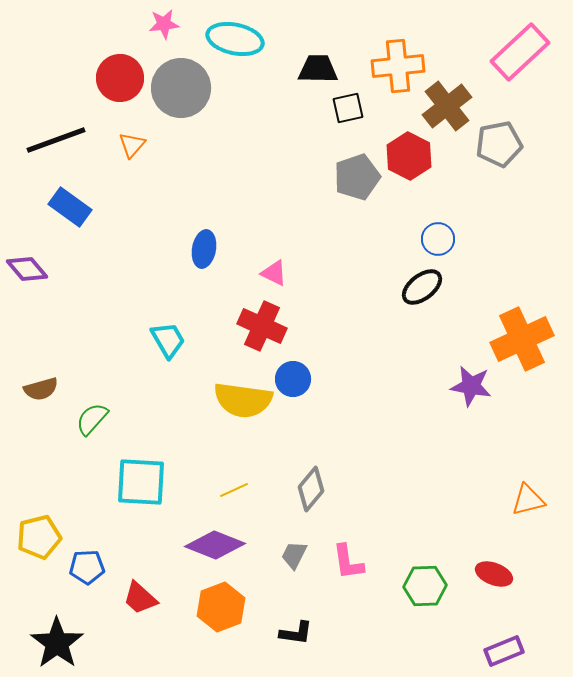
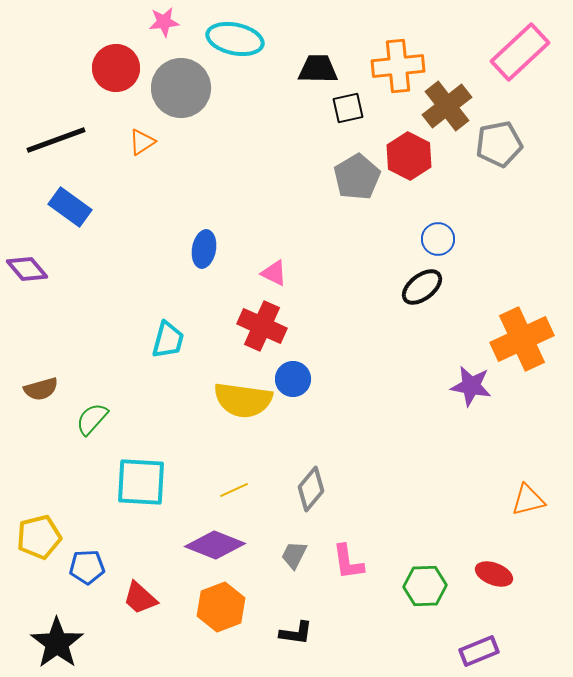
pink star at (164, 24): moved 2 px up
red circle at (120, 78): moved 4 px left, 10 px up
orange triangle at (132, 145): moved 10 px right, 3 px up; rotated 16 degrees clockwise
gray pentagon at (357, 177): rotated 12 degrees counterclockwise
cyan trapezoid at (168, 340): rotated 45 degrees clockwise
purple rectangle at (504, 651): moved 25 px left
